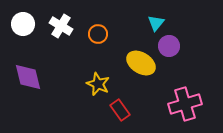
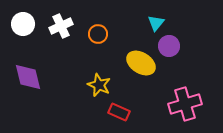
white cross: rotated 35 degrees clockwise
yellow star: moved 1 px right, 1 px down
red rectangle: moved 1 px left, 2 px down; rotated 30 degrees counterclockwise
